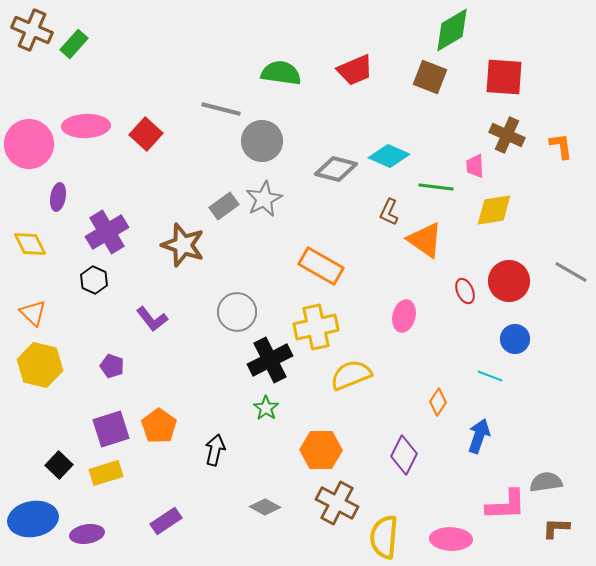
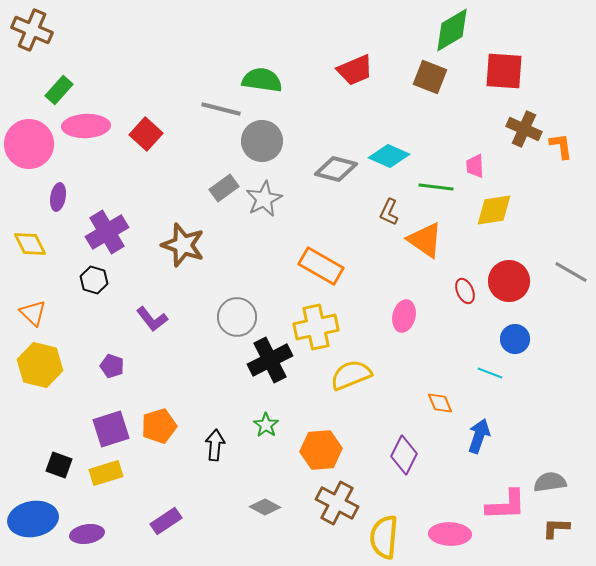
green rectangle at (74, 44): moved 15 px left, 46 px down
green semicircle at (281, 73): moved 19 px left, 7 px down
red square at (504, 77): moved 6 px up
brown cross at (507, 135): moved 17 px right, 6 px up
gray rectangle at (224, 206): moved 18 px up
black hexagon at (94, 280): rotated 8 degrees counterclockwise
gray circle at (237, 312): moved 5 px down
cyan line at (490, 376): moved 3 px up
orange diamond at (438, 402): moved 2 px right, 1 px down; rotated 56 degrees counterclockwise
green star at (266, 408): moved 17 px down
orange pentagon at (159, 426): rotated 20 degrees clockwise
black arrow at (215, 450): moved 5 px up; rotated 8 degrees counterclockwise
orange hexagon at (321, 450): rotated 6 degrees counterclockwise
black square at (59, 465): rotated 24 degrees counterclockwise
gray semicircle at (546, 482): moved 4 px right
pink ellipse at (451, 539): moved 1 px left, 5 px up
